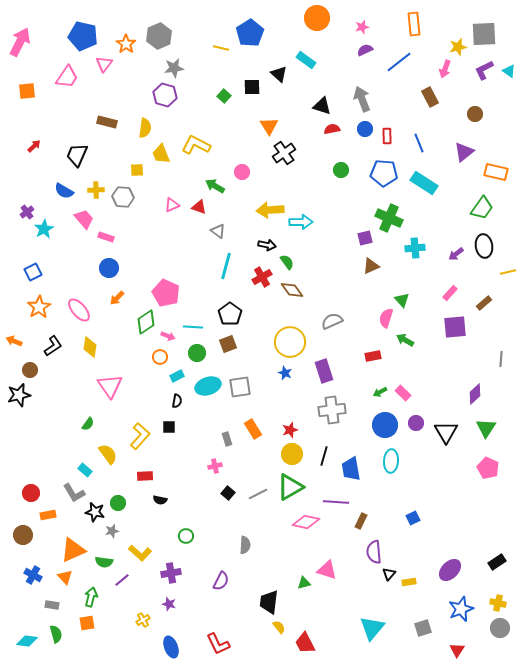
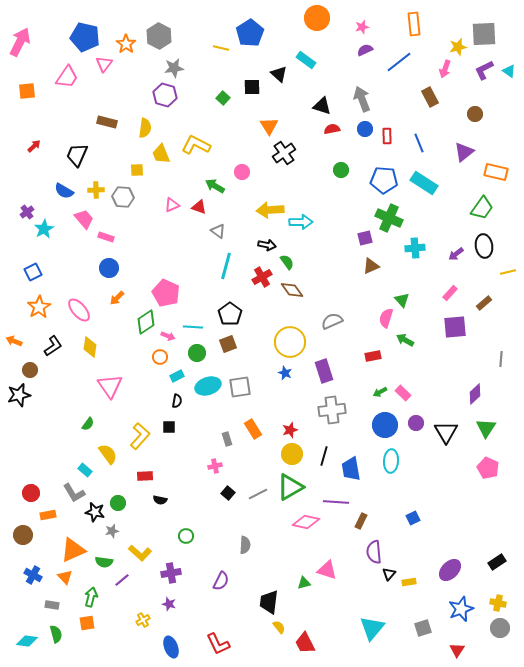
blue pentagon at (83, 36): moved 2 px right, 1 px down
gray hexagon at (159, 36): rotated 10 degrees counterclockwise
green square at (224, 96): moved 1 px left, 2 px down
blue pentagon at (384, 173): moved 7 px down
